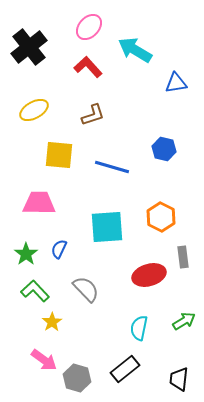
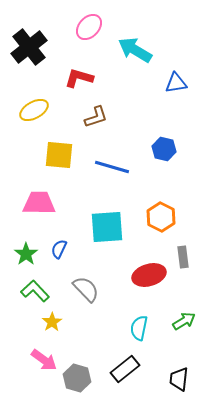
red L-shape: moved 9 px left, 11 px down; rotated 32 degrees counterclockwise
brown L-shape: moved 3 px right, 2 px down
